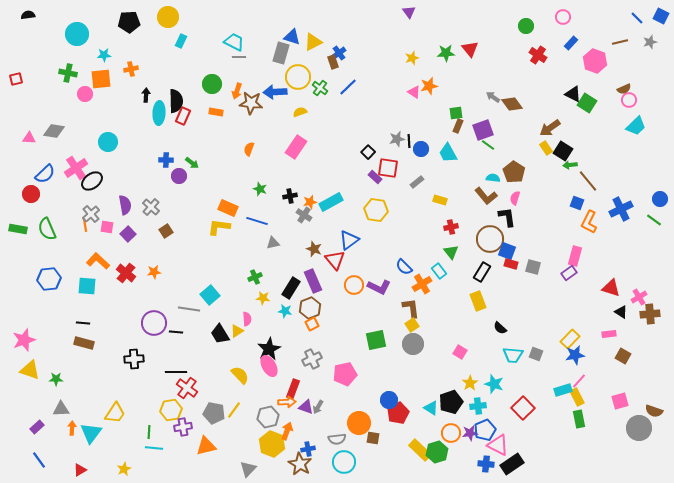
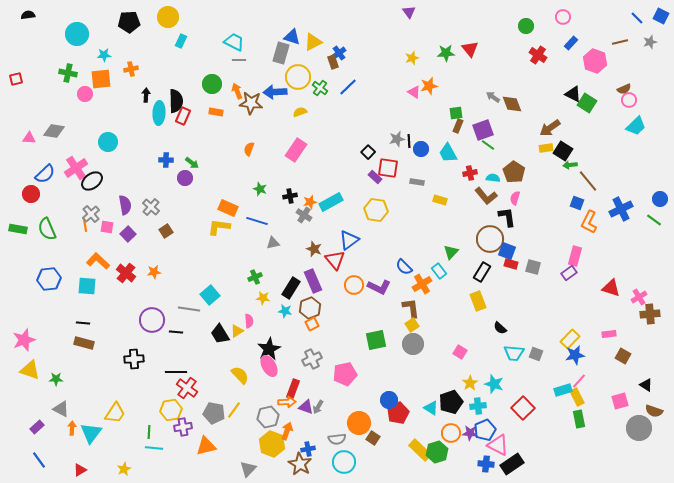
gray line at (239, 57): moved 3 px down
orange arrow at (237, 91): rotated 140 degrees clockwise
brown diamond at (512, 104): rotated 15 degrees clockwise
pink rectangle at (296, 147): moved 3 px down
yellow rectangle at (546, 148): rotated 64 degrees counterclockwise
purple circle at (179, 176): moved 6 px right, 2 px down
gray rectangle at (417, 182): rotated 48 degrees clockwise
red cross at (451, 227): moved 19 px right, 54 px up
green triangle at (451, 252): rotated 21 degrees clockwise
black triangle at (621, 312): moved 25 px right, 73 px down
pink semicircle at (247, 319): moved 2 px right, 2 px down
purple circle at (154, 323): moved 2 px left, 3 px up
cyan trapezoid at (513, 355): moved 1 px right, 2 px up
gray triangle at (61, 409): rotated 30 degrees clockwise
purple star at (470, 433): rotated 14 degrees clockwise
brown square at (373, 438): rotated 24 degrees clockwise
